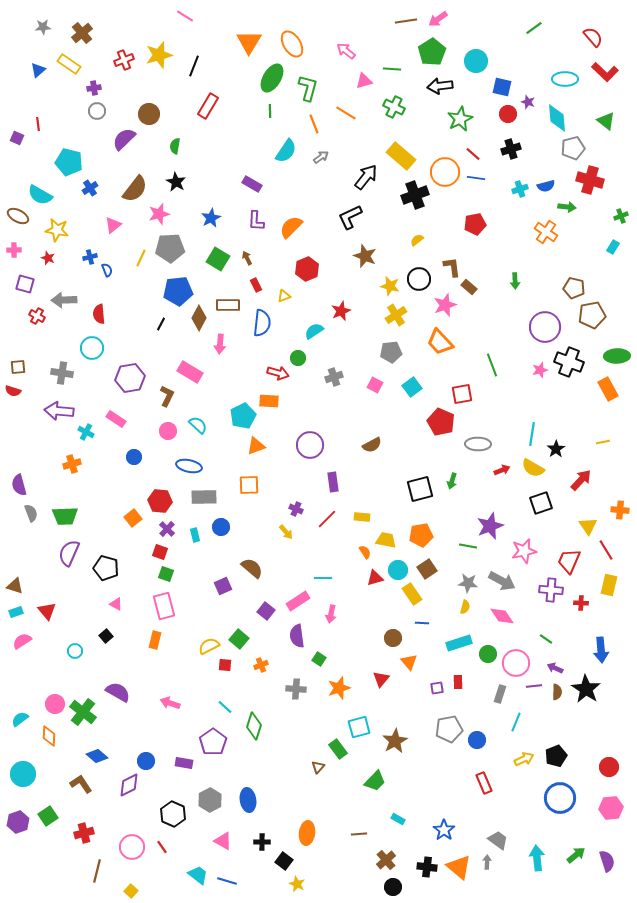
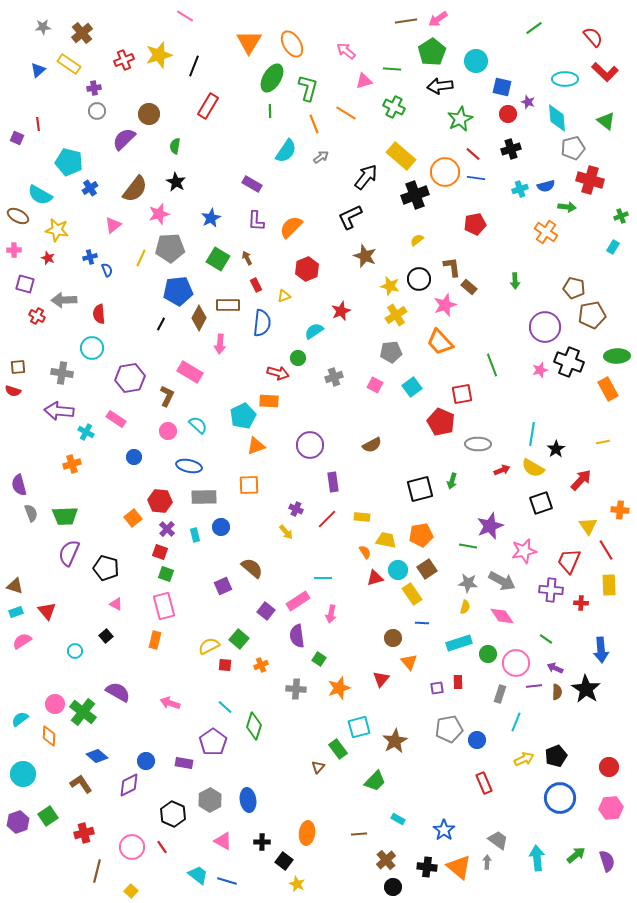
yellow rectangle at (609, 585): rotated 15 degrees counterclockwise
